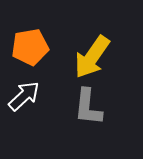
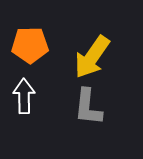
orange pentagon: moved 2 px up; rotated 9 degrees clockwise
white arrow: rotated 48 degrees counterclockwise
